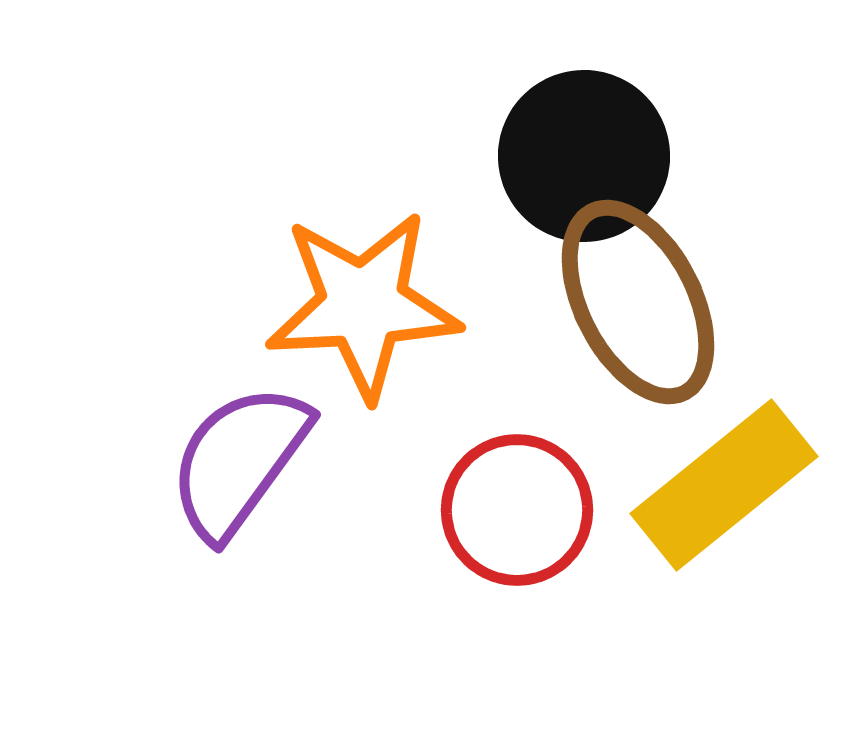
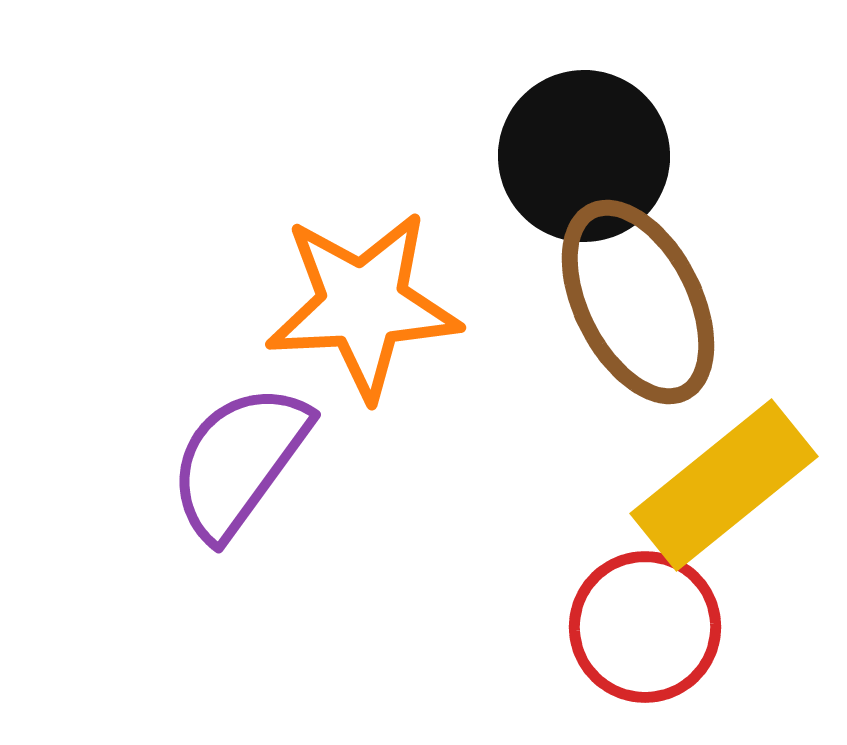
red circle: moved 128 px right, 117 px down
